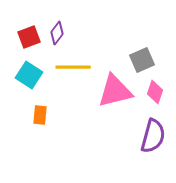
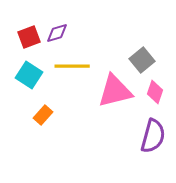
purple diamond: rotated 35 degrees clockwise
gray square: rotated 15 degrees counterclockwise
yellow line: moved 1 px left, 1 px up
orange rectangle: moved 3 px right; rotated 36 degrees clockwise
